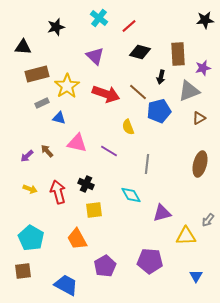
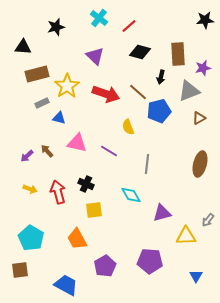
brown square at (23, 271): moved 3 px left, 1 px up
